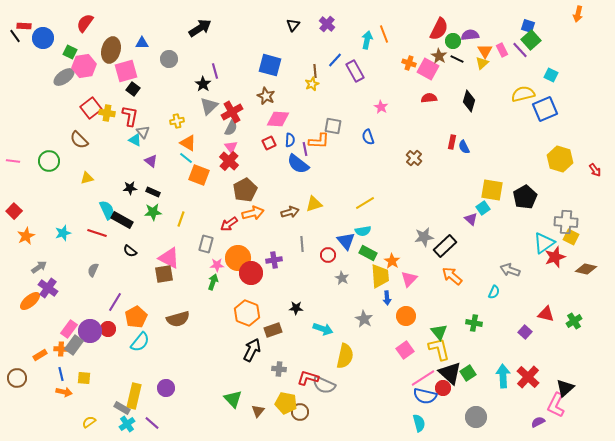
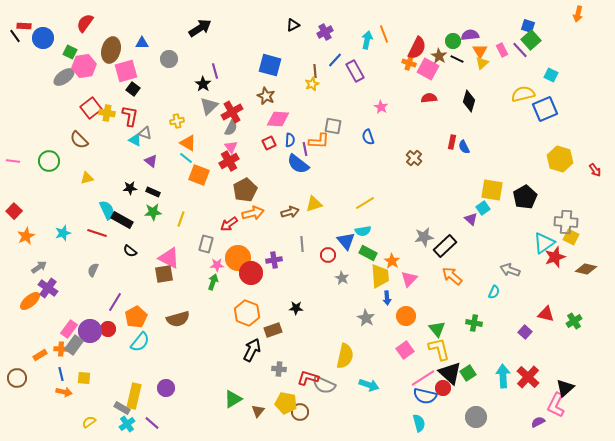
purple cross at (327, 24): moved 2 px left, 8 px down; rotated 21 degrees clockwise
black triangle at (293, 25): rotated 24 degrees clockwise
red semicircle at (439, 29): moved 22 px left, 19 px down
orange triangle at (485, 51): moved 5 px left
gray triangle at (143, 132): moved 2 px right, 1 px down; rotated 32 degrees counterclockwise
red cross at (229, 161): rotated 18 degrees clockwise
gray star at (364, 319): moved 2 px right, 1 px up
cyan arrow at (323, 329): moved 46 px right, 56 px down
green triangle at (439, 332): moved 2 px left, 3 px up
green triangle at (233, 399): rotated 42 degrees clockwise
